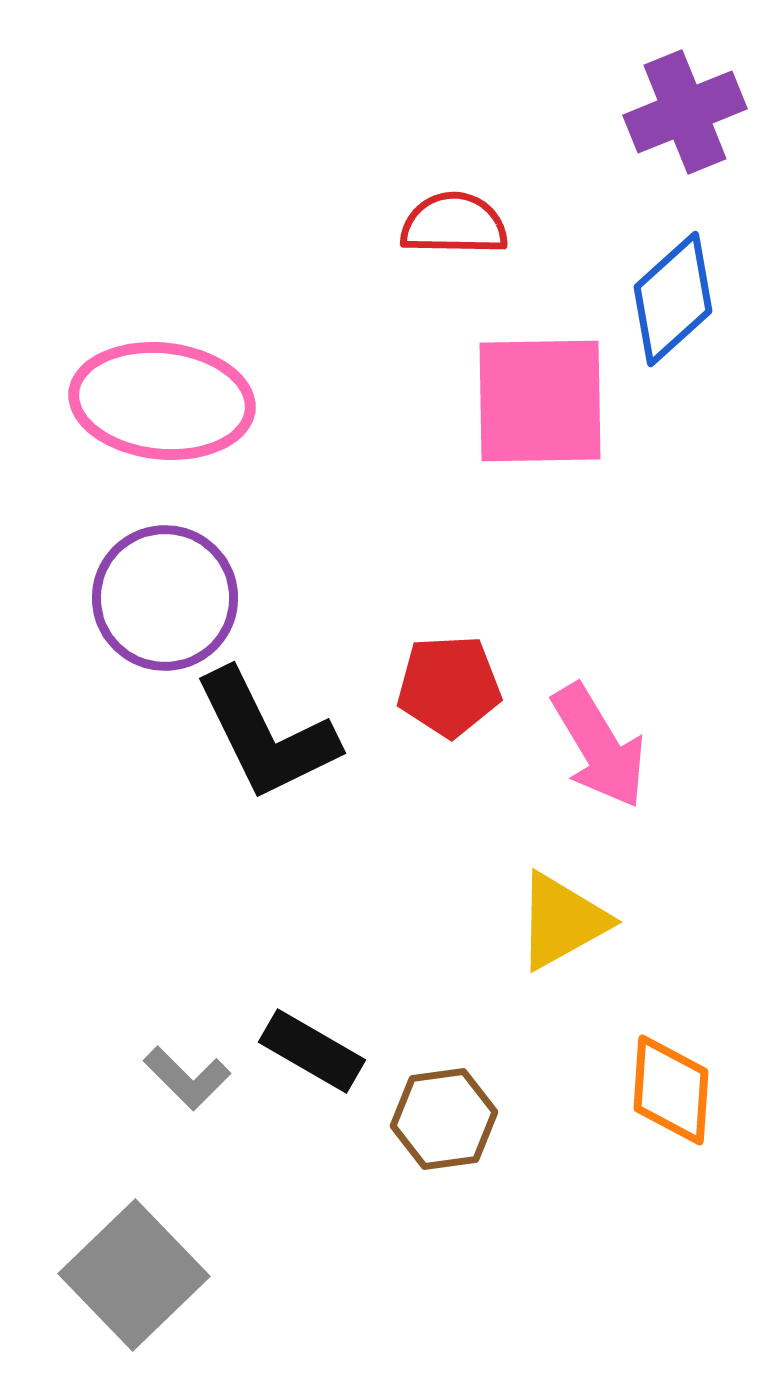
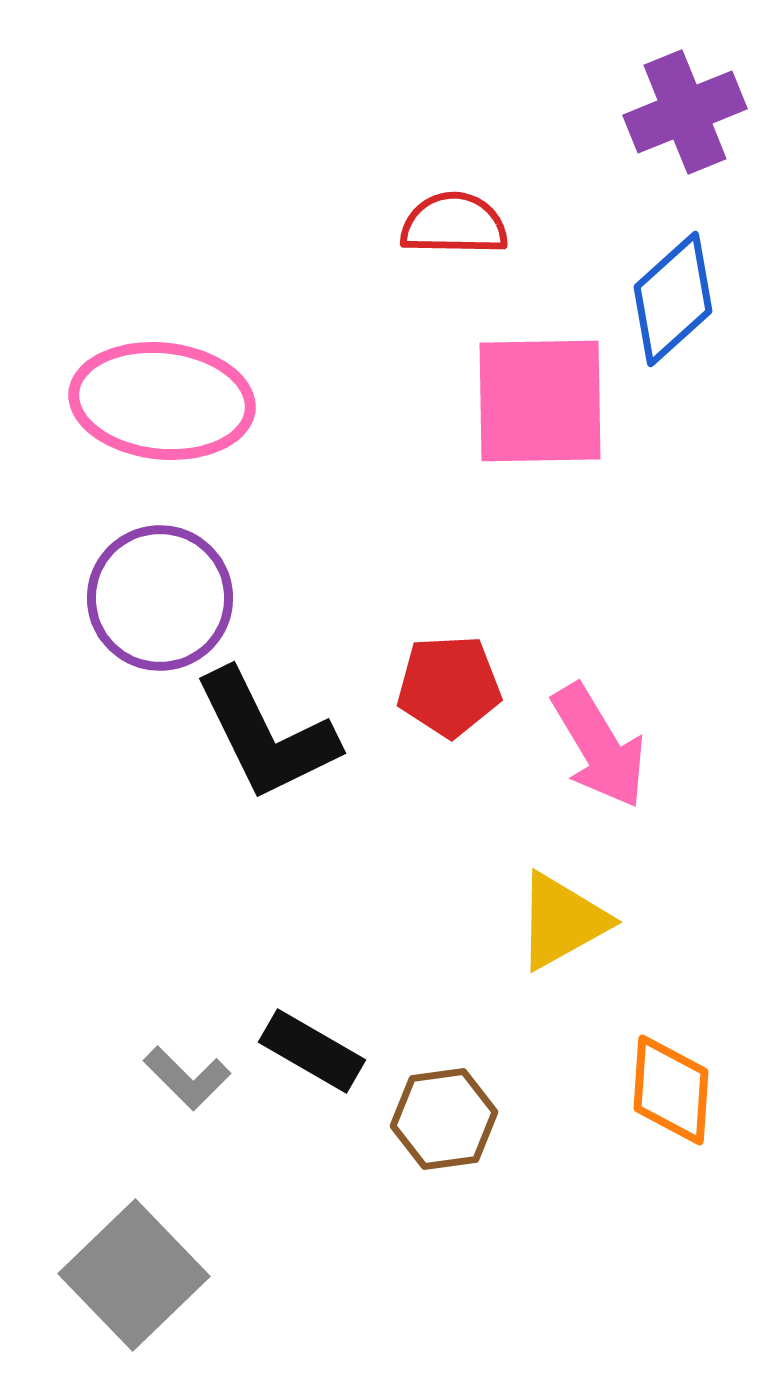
purple circle: moved 5 px left
